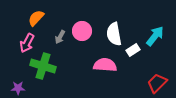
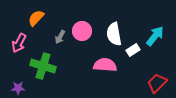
pink arrow: moved 8 px left
